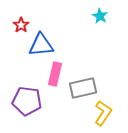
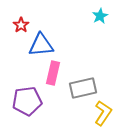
cyan star: rotated 14 degrees clockwise
pink rectangle: moved 2 px left, 1 px up
purple pentagon: rotated 16 degrees counterclockwise
